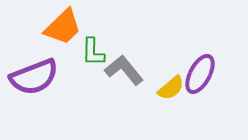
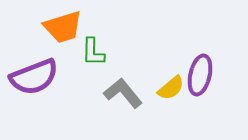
orange trapezoid: rotated 27 degrees clockwise
gray L-shape: moved 1 px left, 23 px down
purple ellipse: moved 1 px down; rotated 15 degrees counterclockwise
